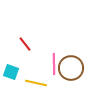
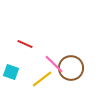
red line: rotated 28 degrees counterclockwise
pink line: rotated 45 degrees counterclockwise
yellow line: moved 6 px right, 4 px up; rotated 50 degrees counterclockwise
